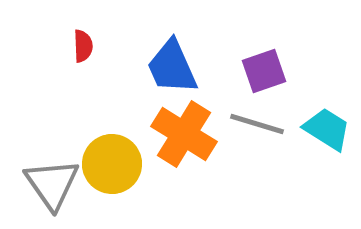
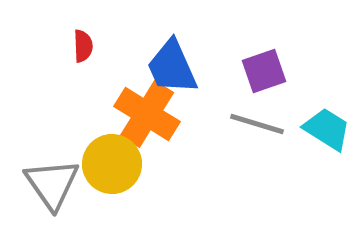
orange cross: moved 37 px left, 20 px up
